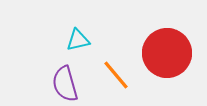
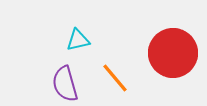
red circle: moved 6 px right
orange line: moved 1 px left, 3 px down
